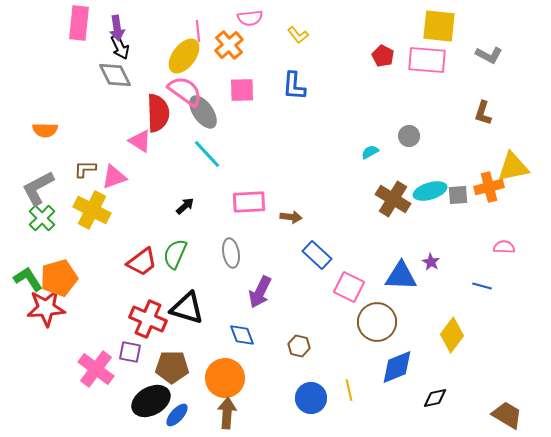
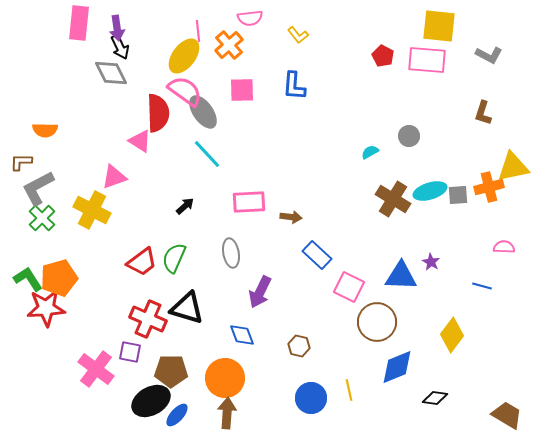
gray diamond at (115, 75): moved 4 px left, 2 px up
brown L-shape at (85, 169): moved 64 px left, 7 px up
green semicircle at (175, 254): moved 1 px left, 4 px down
brown pentagon at (172, 367): moved 1 px left, 4 px down
black diamond at (435, 398): rotated 20 degrees clockwise
